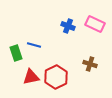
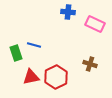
blue cross: moved 14 px up; rotated 16 degrees counterclockwise
